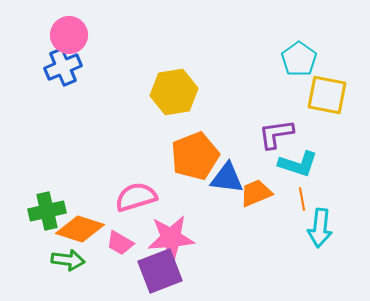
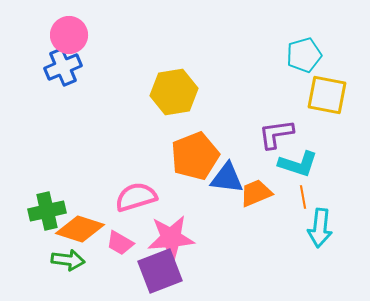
cyan pentagon: moved 5 px right, 4 px up; rotated 20 degrees clockwise
orange line: moved 1 px right, 2 px up
